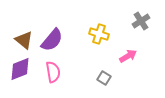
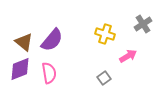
gray cross: moved 2 px right, 3 px down
yellow cross: moved 6 px right
brown triangle: moved 2 px down
pink semicircle: moved 4 px left, 1 px down
gray square: rotated 24 degrees clockwise
